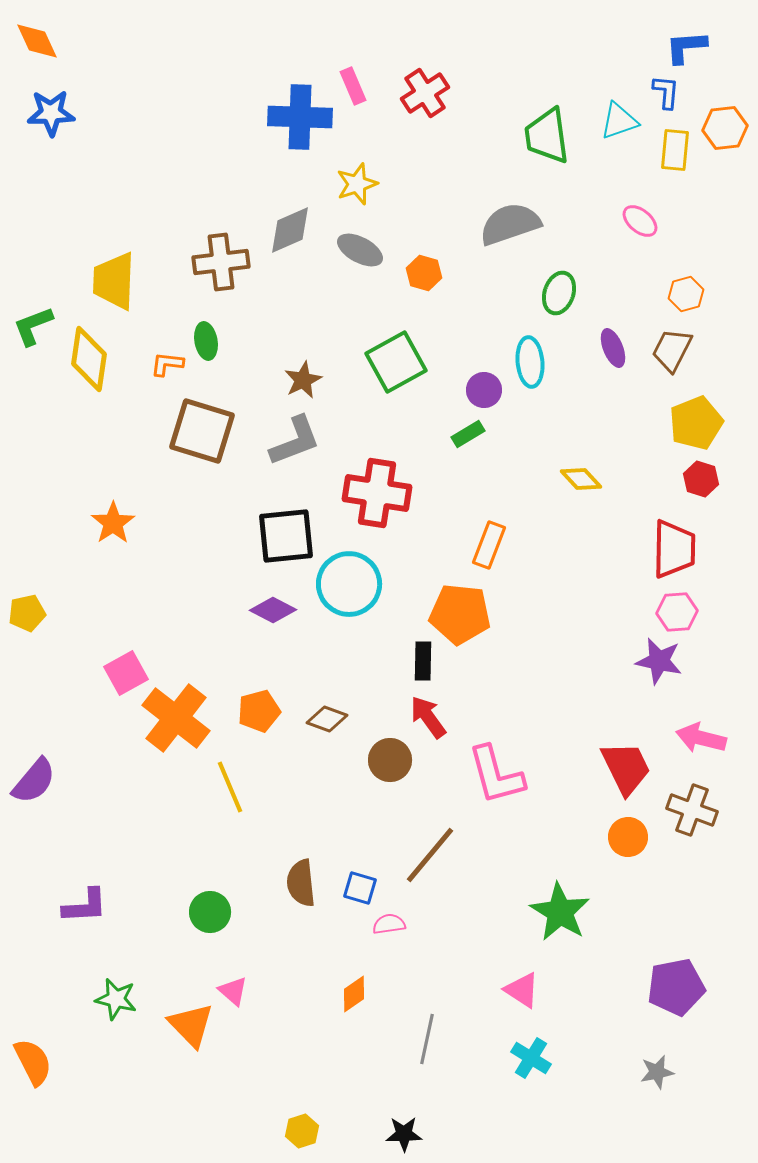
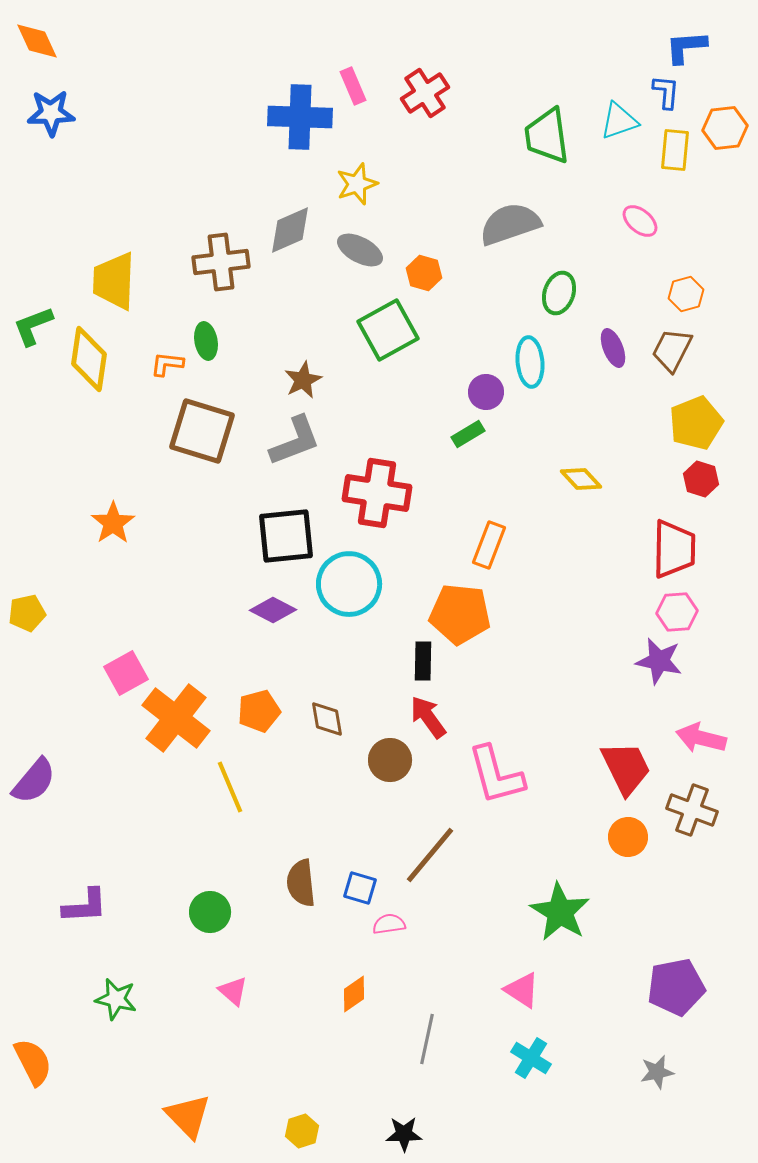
green square at (396, 362): moved 8 px left, 32 px up
purple circle at (484, 390): moved 2 px right, 2 px down
brown diamond at (327, 719): rotated 60 degrees clockwise
orange triangle at (191, 1025): moved 3 px left, 91 px down
